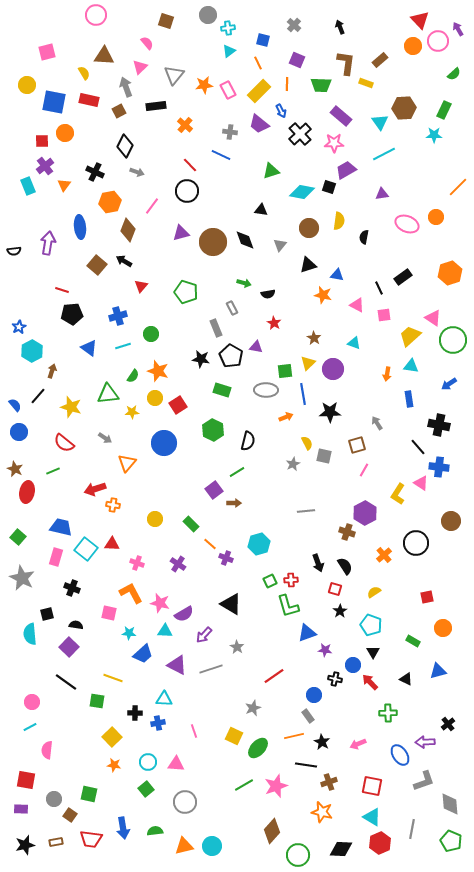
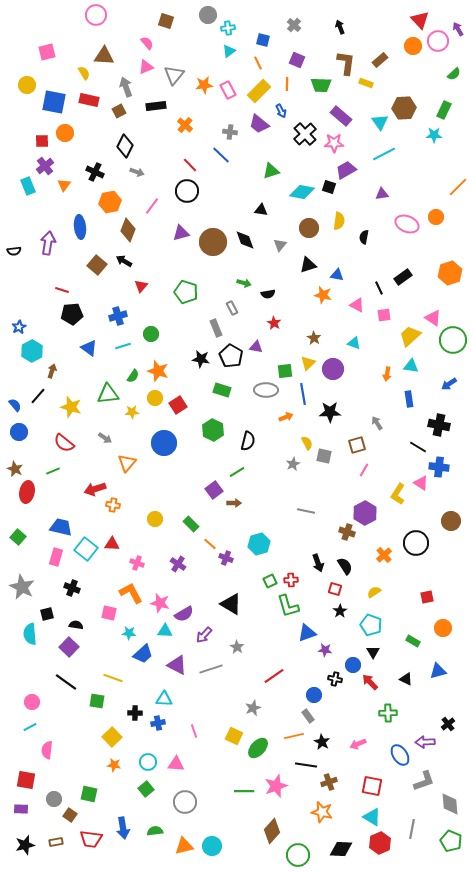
pink triangle at (140, 67): moved 6 px right; rotated 21 degrees clockwise
black cross at (300, 134): moved 5 px right
blue line at (221, 155): rotated 18 degrees clockwise
black line at (418, 447): rotated 18 degrees counterclockwise
gray line at (306, 511): rotated 18 degrees clockwise
gray star at (22, 578): moved 9 px down
green line at (244, 785): moved 6 px down; rotated 30 degrees clockwise
